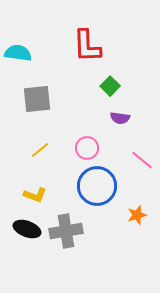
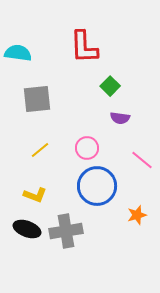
red L-shape: moved 3 px left, 1 px down
